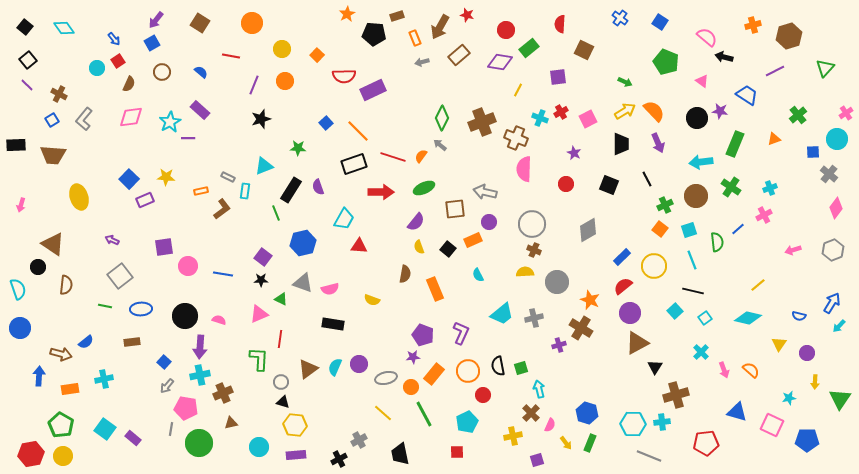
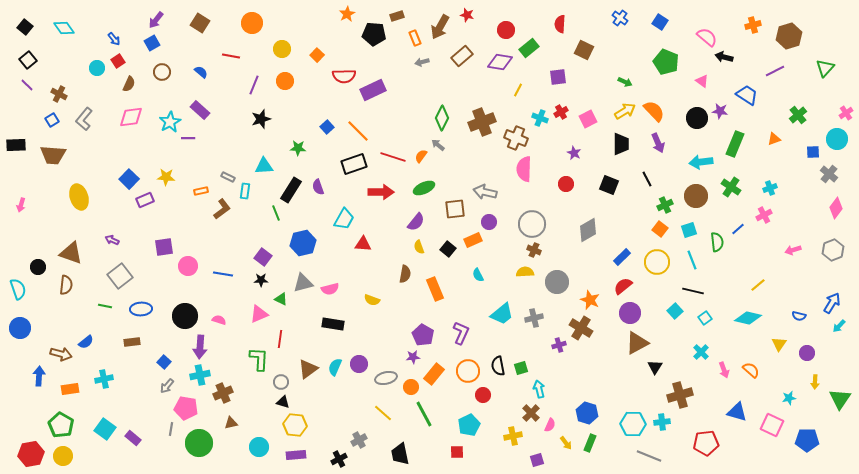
brown rectangle at (459, 55): moved 3 px right, 1 px down
blue square at (326, 123): moved 1 px right, 4 px down
gray arrow at (440, 145): moved 2 px left
cyan triangle at (264, 166): rotated 18 degrees clockwise
brown triangle at (53, 244): moved 18 px right, 9 px down; rotated 15 degrees counterclockwise
red triangle at (359, 246): moved 4 px right, 2 px up
yellow circle at (654, 266): moved 3 px right, 4 px up
gray triangle at (303, 283): rotated 35 degrees counterclockwise
purple pentagon at (423, 335): rotated 10 degrees clockwise
brown cross at (676, 395): moved 4 px right
cyan pentagon at (467, 422): moved 2 px right, 3 px down
